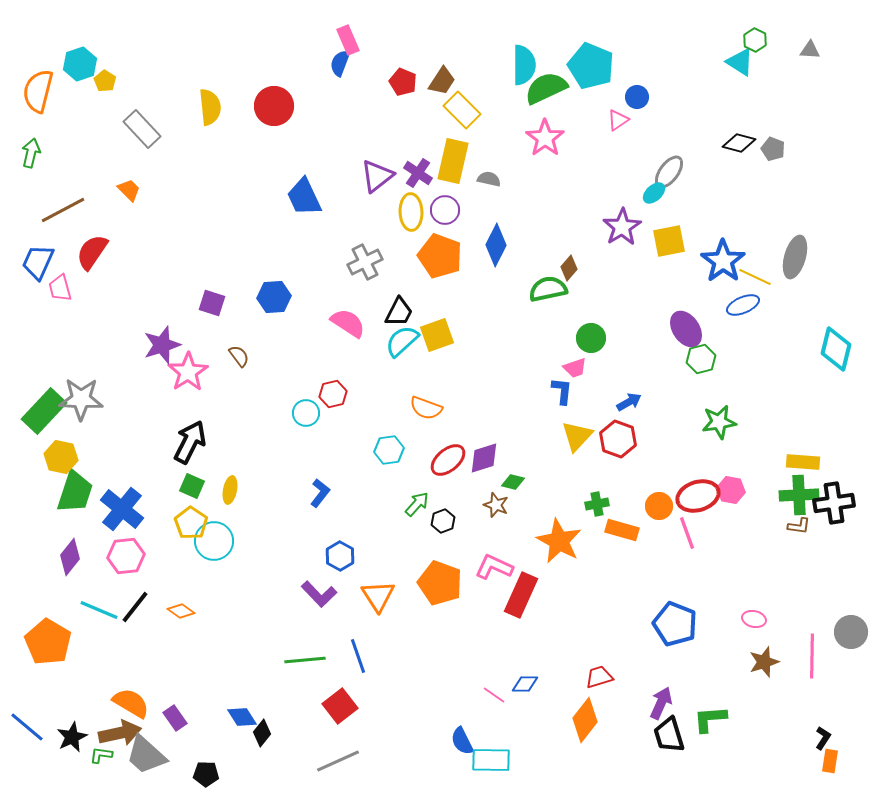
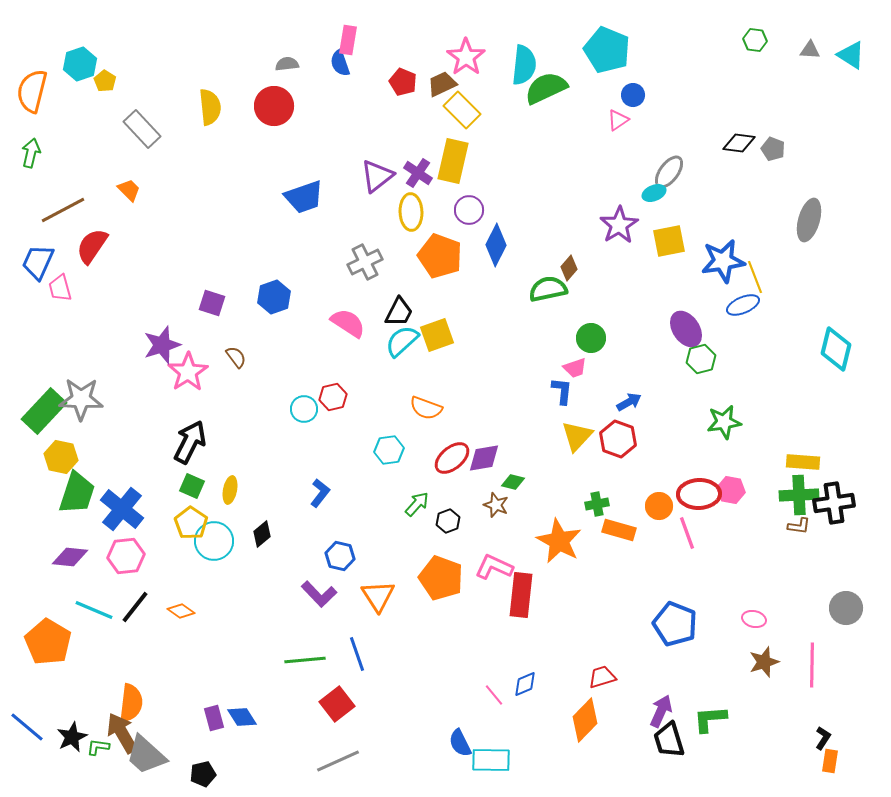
pink rectangle at (348, 40): rotated 32 degrees clockwise
green hexagon at (755, 40): rotated 20 degrees counterclockwise
cyan triangle at (740, 62): moved 111 px right, 7 px up
blue semicircle at (340, 63): rotated 40 degrees counterclockwise
cyan semicircle at (524, 65): rotated 6 degrees clockwise
cyan pentagon at (591, 66): moved 16 px right, 16 px up
brown trapezoid at (442, 81): moved 3 px down; rotated 148 degrees counterclockwise
orange semicircle at (38, 91): moved 6 px left
blue circle at (637, 97): moved 4 px left, 2 px up
pink star at (545, 138): moved 79 px left, 81 px up
black diamond at (739, 143): rotated 8 degrees counterclockwise
gray semicircle at (489, 179): moved 202 px left, 115 px up; rotated 20 degrees counterclockwise
cyan ellipse at (654, 193): rotated 20 degrees clockwise
blue trapezoid at (304, 197): rotated 84 degrees counterclockwise
purple circle at (445, 210): moved 24 px right
purple star at (622, 227): moved 3 px left, 2 px up
red semicircle at (92, 252): moved 6 px up
gray ellipse at (795, 257): moved 14 px right, 37 px up
blue star at (723, 261): rotated 27 degrees clockwise
yellow line at (755, 277): rotated 44 degrees clockwise
blue hexagon at (274, 297): rotated 16 degrees counterclockwise
brown semicircle at (239, 356): moved 3 px left, 1 px down
red hexagon at (333, 394): moved 3 px down
cyan circle at (306, 413): moved 2 px left, 4 px up
green star at (719, 422): moved 5 px right
purple diamond at (484, 458): rotated 8 degrees clockwise
red ellipse at (448, 460): moved 4 px right, 2 px up
green trapezoid at (75, 492): moved 2 px right, 1 px down
red ellipse at (698, 496): moved 1 px right, 2 px up; rotated 15 degrees clockwise
black hexagon at (443, 521): moved 5 px right
orange rectangle at (622, 530): moved 3 px left
blue hexagon at (340, 556): rotated 16 degrees counterclockwise
purple diamond at (70, 557): rotated 57 degrees clockwise
orange pentagon at (440, 583): moved 1 px right, 5 px up
red rectangle at (521, 595): rotated 18 degrees counterclockwise
cyan line at (99, 610): moved 5 px left
gray circle at (851, 632): moved 5 px left, 24 px up
blue line at (358, 656): moved 1 px left, 2 px up
pink line at (812, 656): moved 9 px down
red trapezoid at (599, 677): moved 3 px right
blue diamond at (525, 684): rotated 24 degrees counterclockwise
pink line at (494, 695): rotated 15 degrees clockwise
orange semicircle at (131, 703): rotated 66 degrees clockwise
purple arrow at (661, 703): moved 8 px down
red square at (340, 706): moved 3 px left, 2 px up
purple rectangle at (175, 718): moved 39 px right; rotated 20 degrees clockwise
orange diamond at (585, 720): rotated 6 degrees clockwise
brown arrow at (120, 733): moved 2 px right; rotated 108 degrees counterclockwise
black diamond at (262, 733): moved 199 px up; rotated 12 degrees clockwise
black trapezoid at (669, 735): moved 5 px down
blue semicircle at (462, 741): moved 2 px left, 2 px down
green L-shape at (101, 755): moved 3 px left, 8 px up
black pentagon at (206, 774): moved 3 px left; rotated 15 degrees counterclockwise
